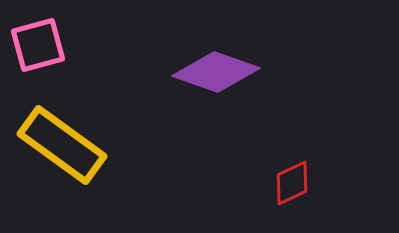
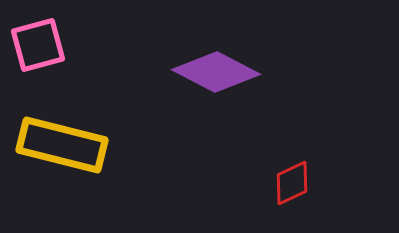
purple diamond: rotated 8 degrees clockwise
yellow rectangle: rotated 22 degrees counterclockwise
